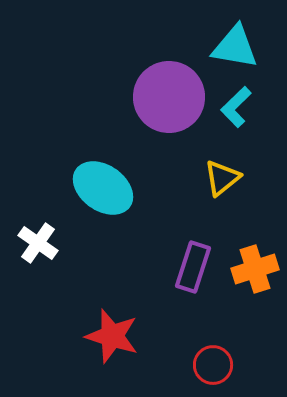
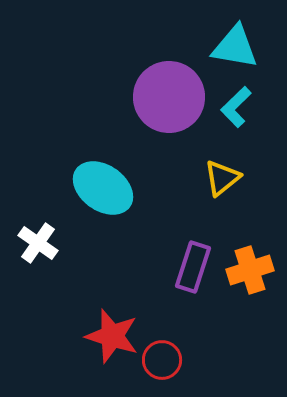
orange cross: moved 5 px left, 1 px down
red circle: moved 51 px left, 5 px up
